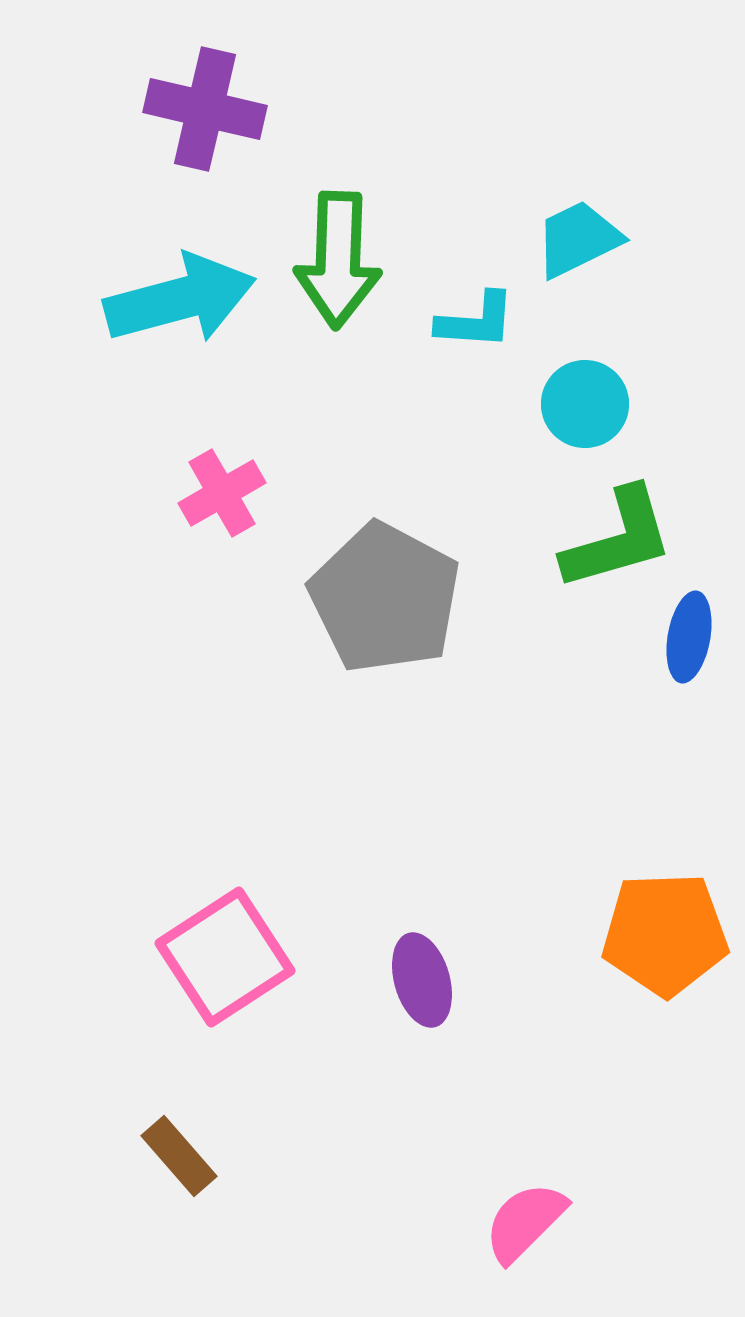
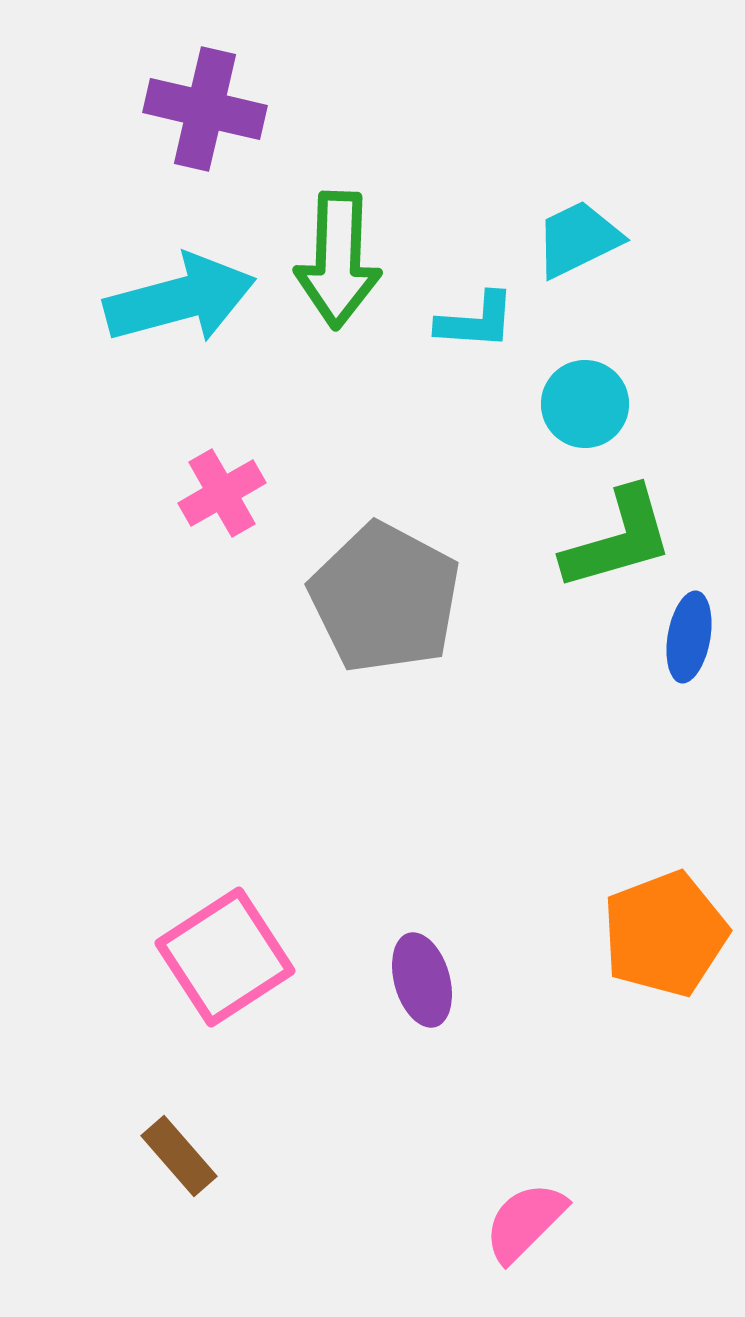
orange pentagon: rotated 19 degrees counterclockwise
